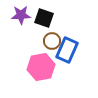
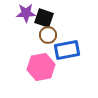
purple star: moved 5 px right, 2 px up
brown circle: moved 4 px left, 6 px up
blue rectangle: rotated 55 degrees clockwise
